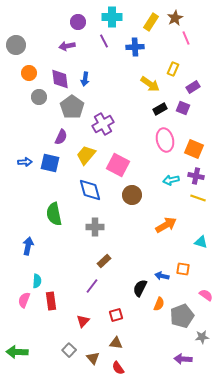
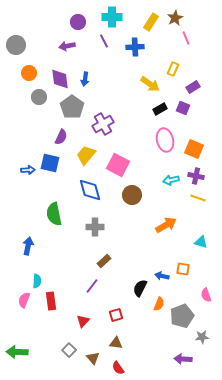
blue arrow at (25, 162): moved 3 px right, 8 px down
pink semicircle at (206, 295): rotated 144 degrees counterclockwise
